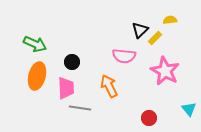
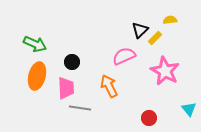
pink semicircle: rotated 150 degrees clockwise
